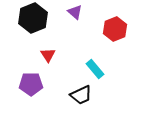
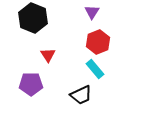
purple triangle: moved 17 px right; rotated 21 degrees clockwise
black hexagon: rotated 16 degrees counterclockwise
red hexagon: moved 17 px left, 13 px down
